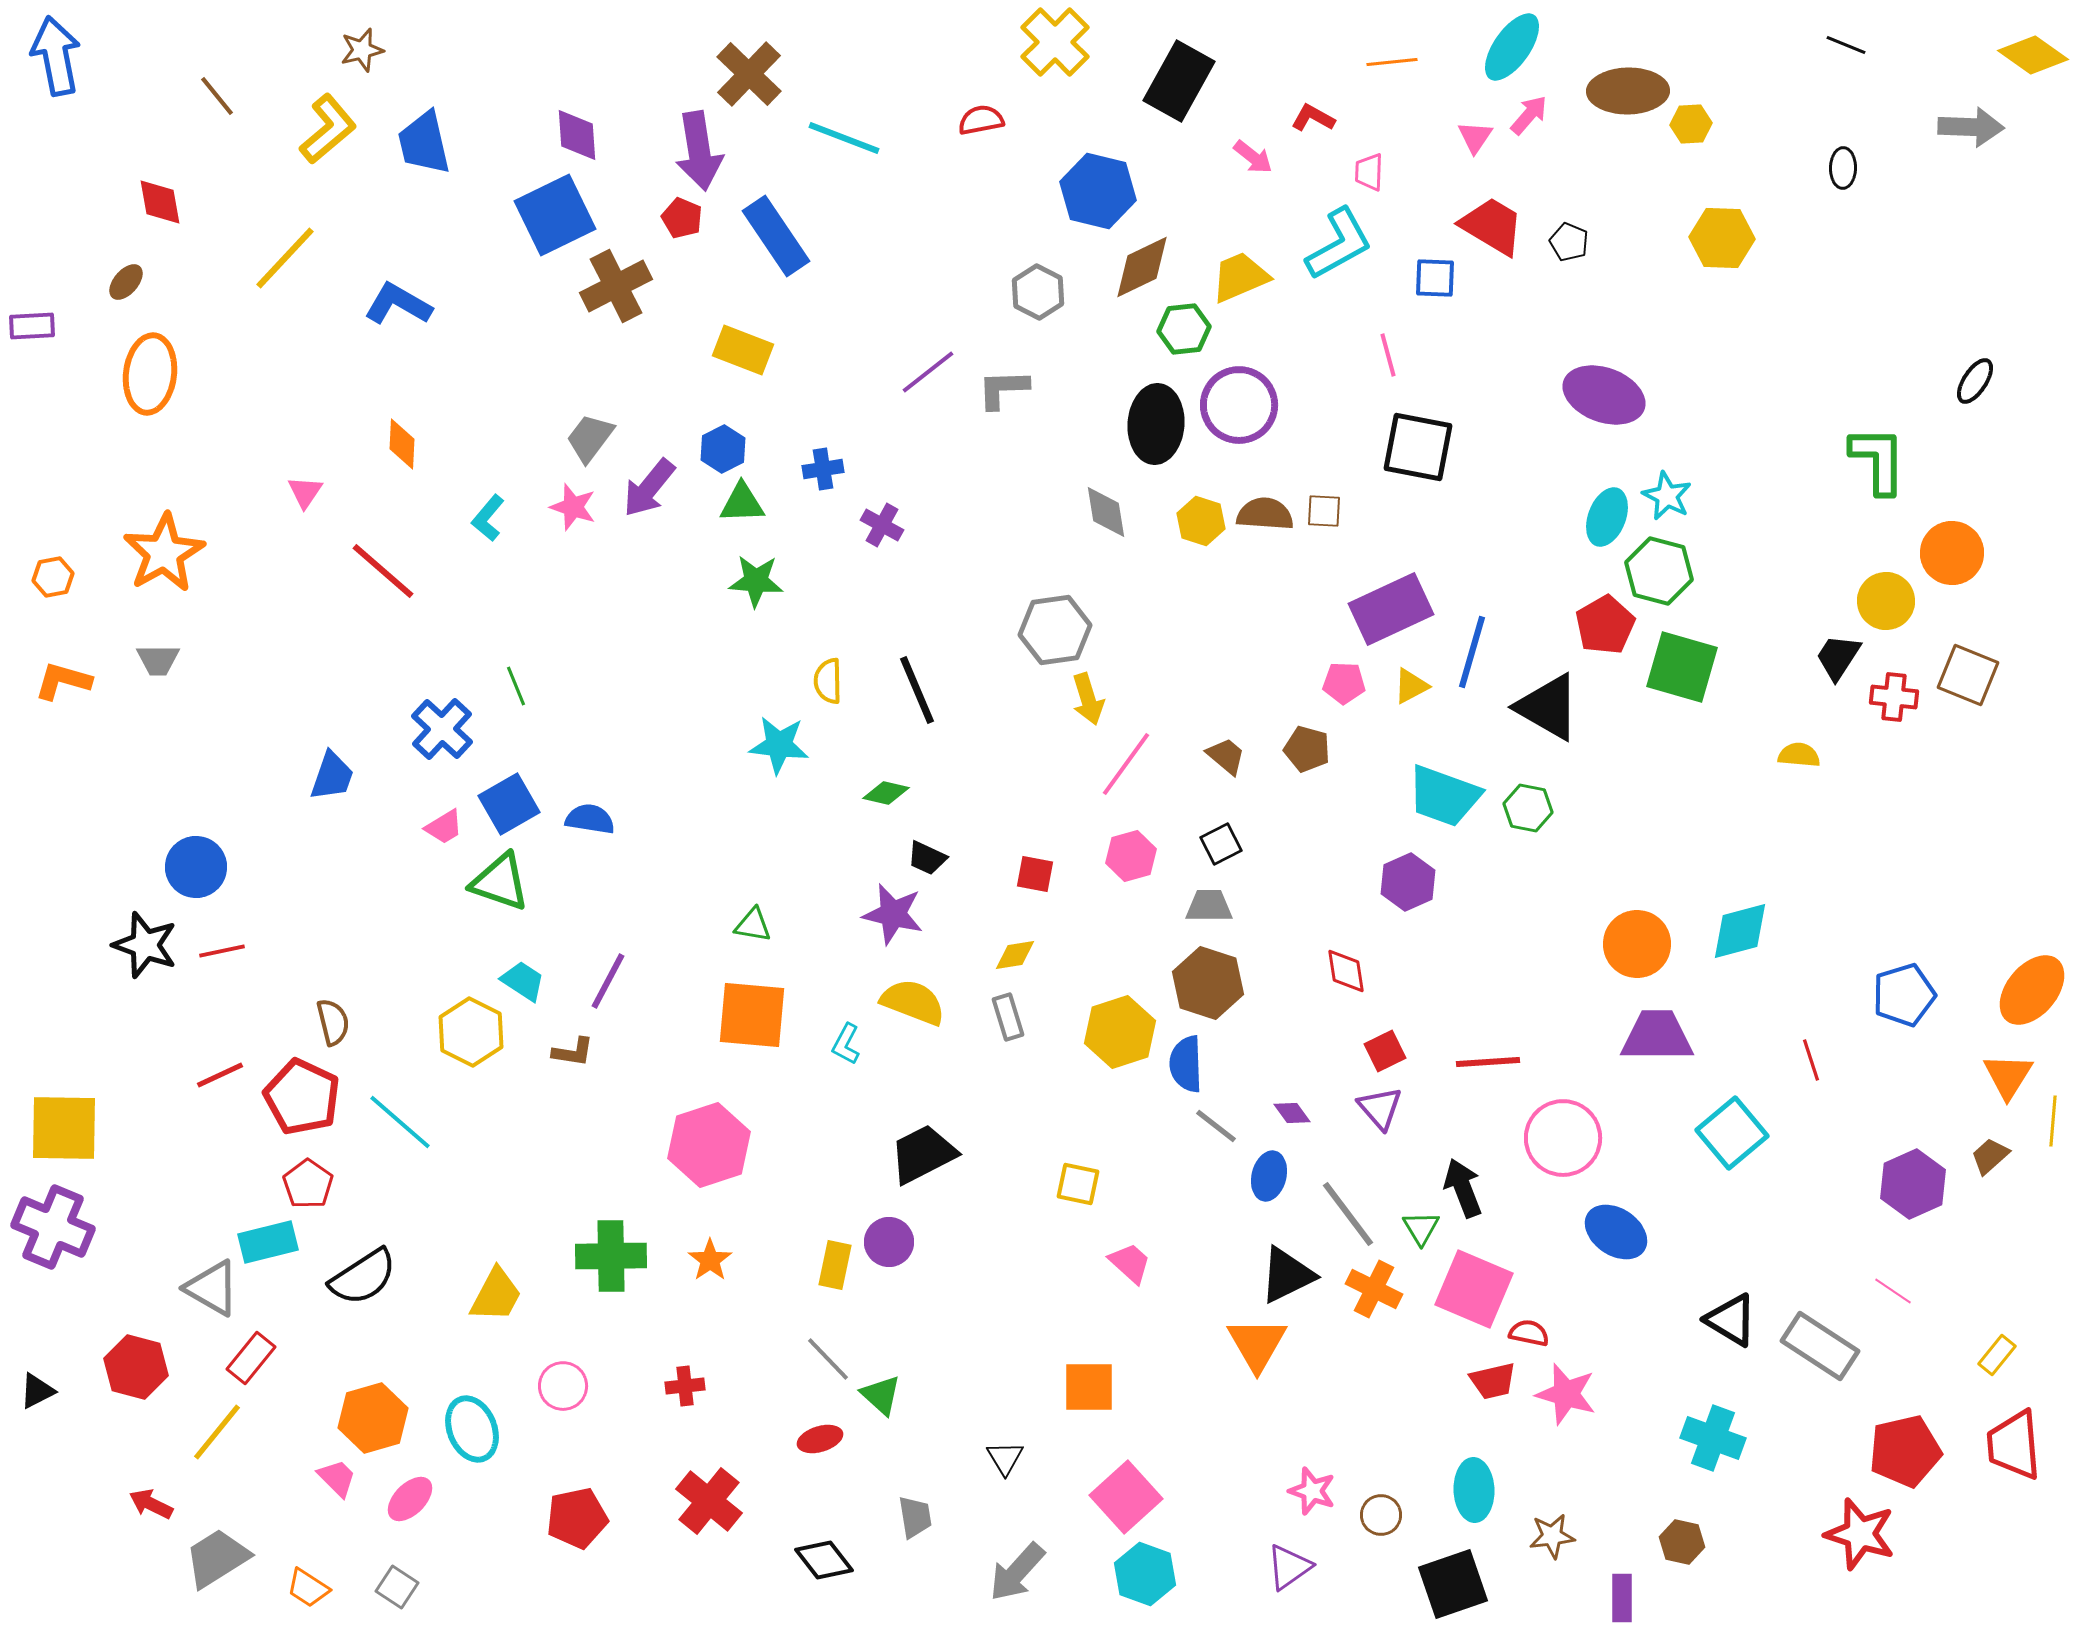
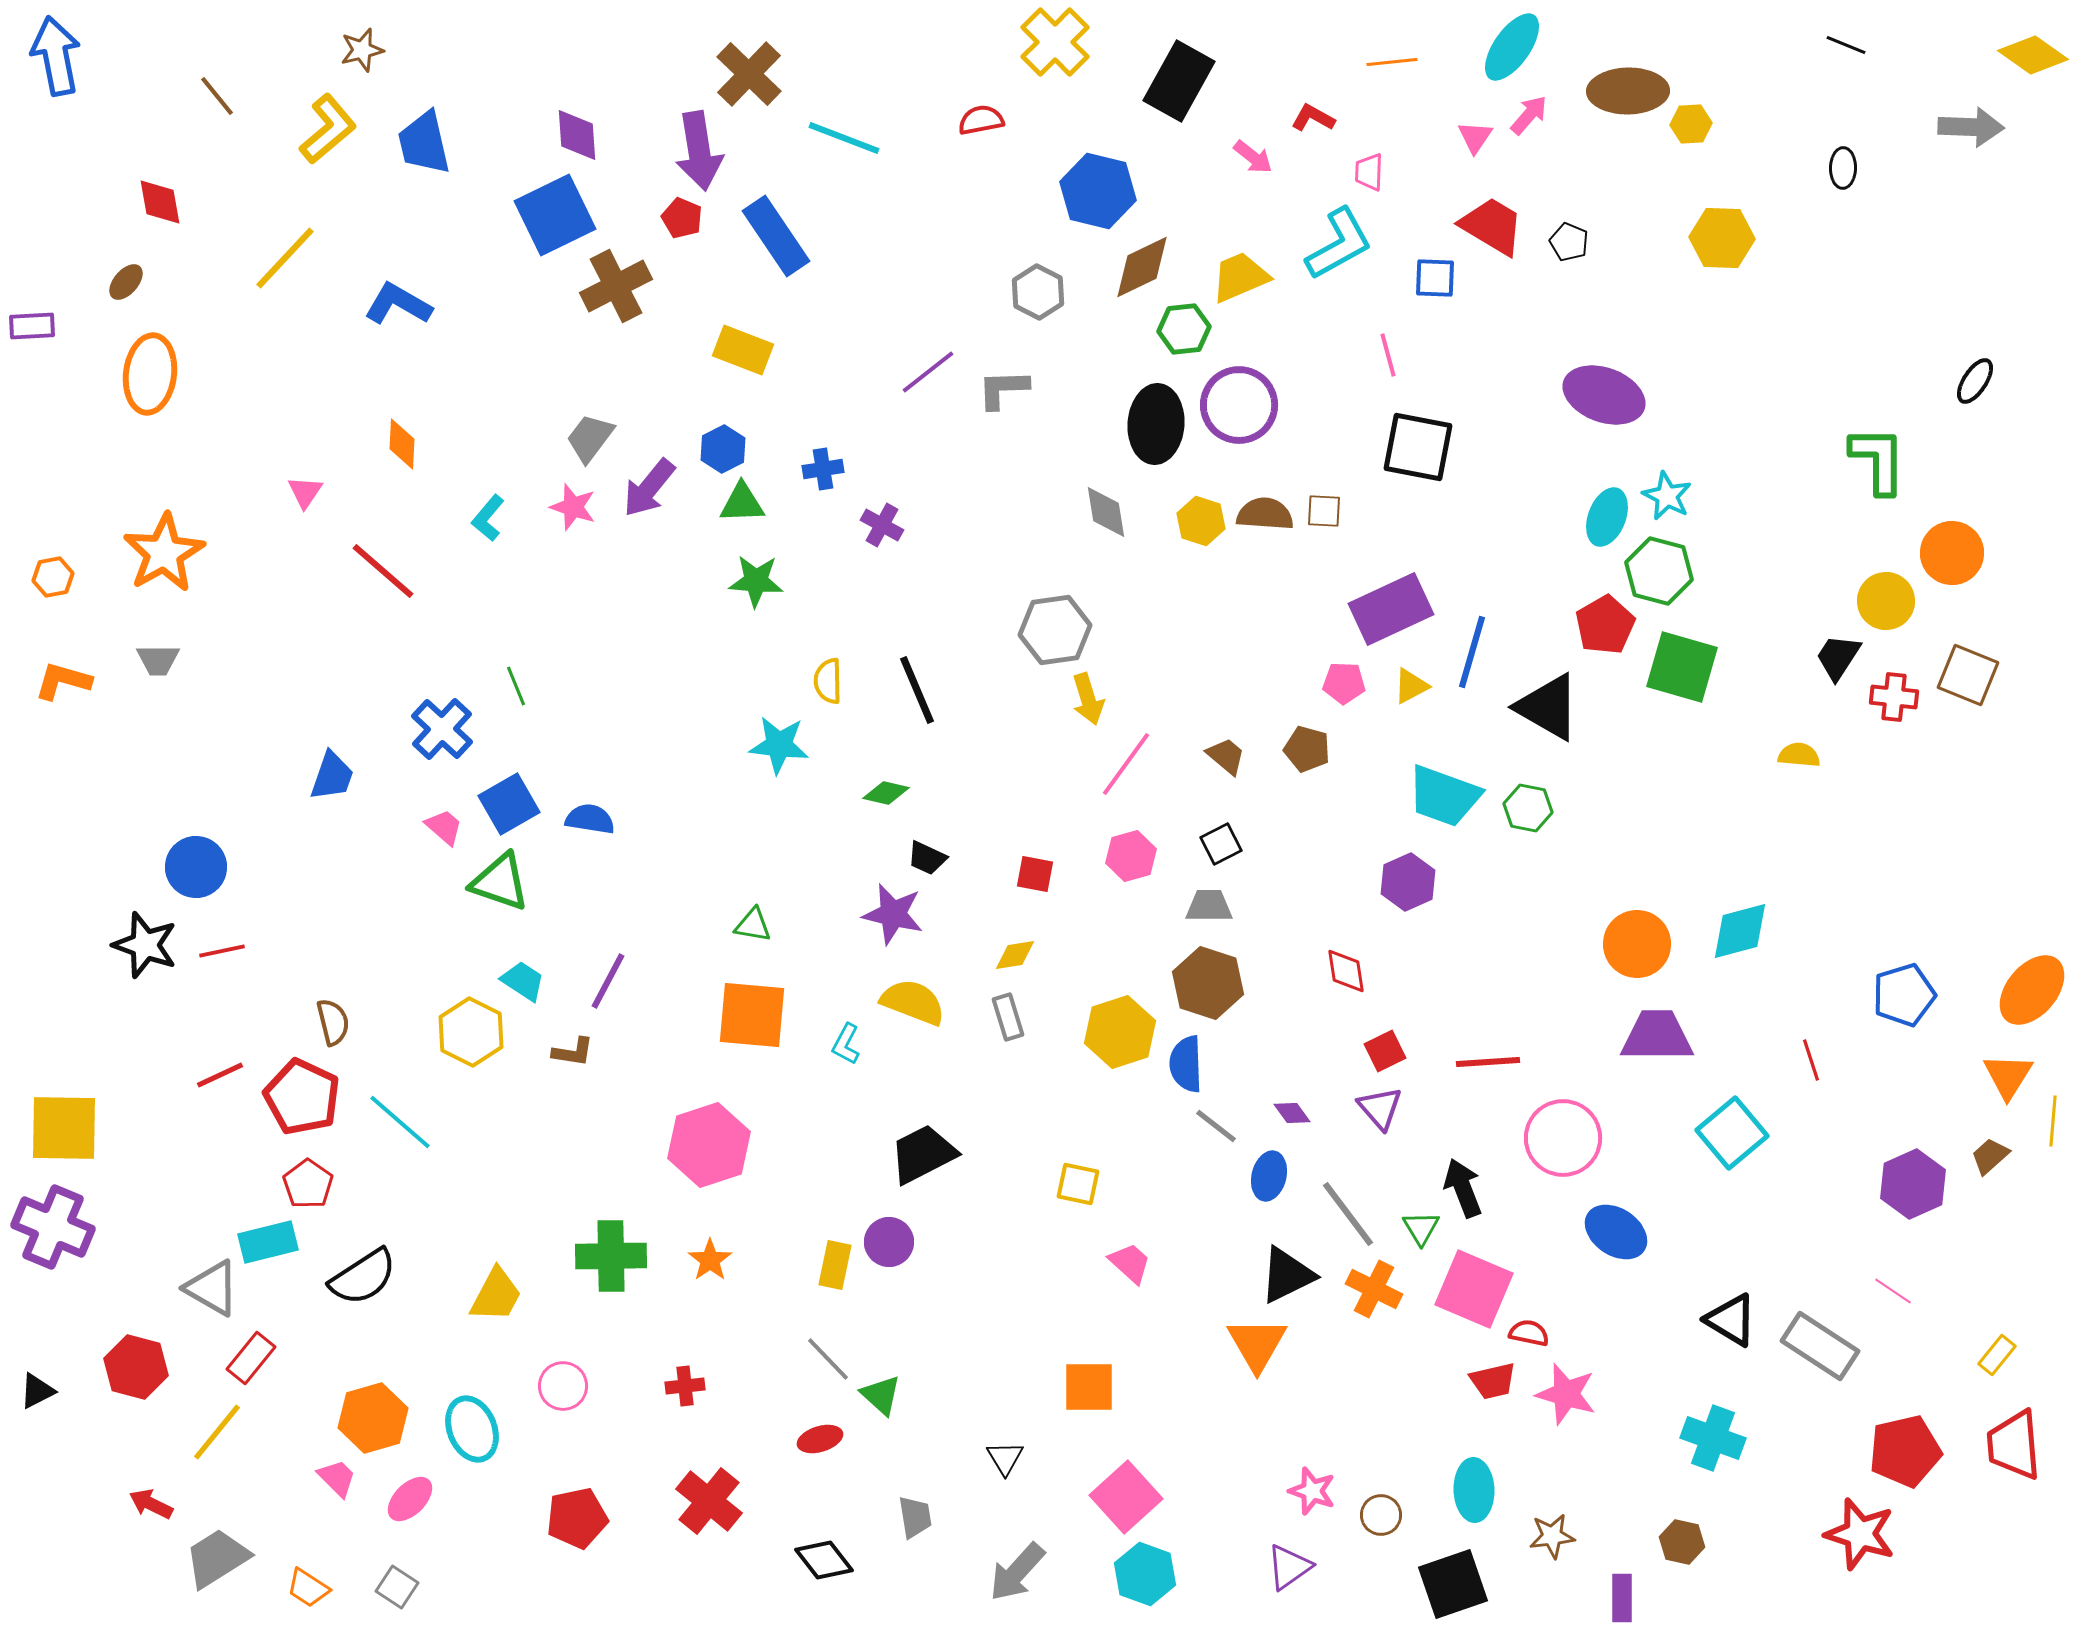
pink trapezoid at (444, 827): rotated 108 degrees counterclockwise
